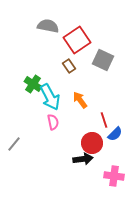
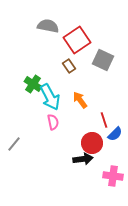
pink cross: moved 1 px left
